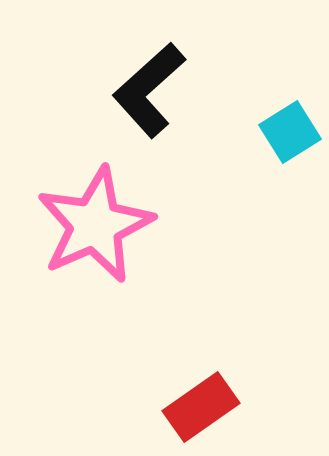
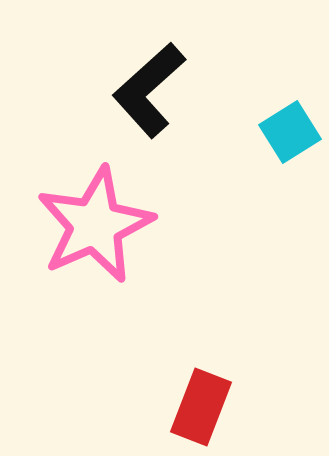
red rectangle: rotated 34 degrees counterclockwise
